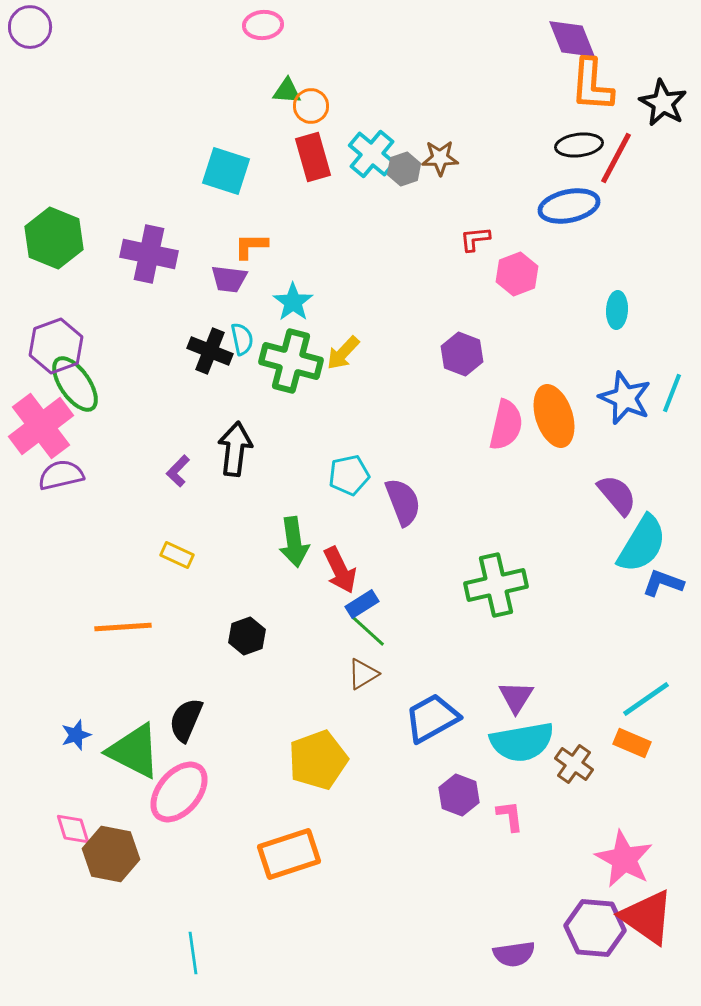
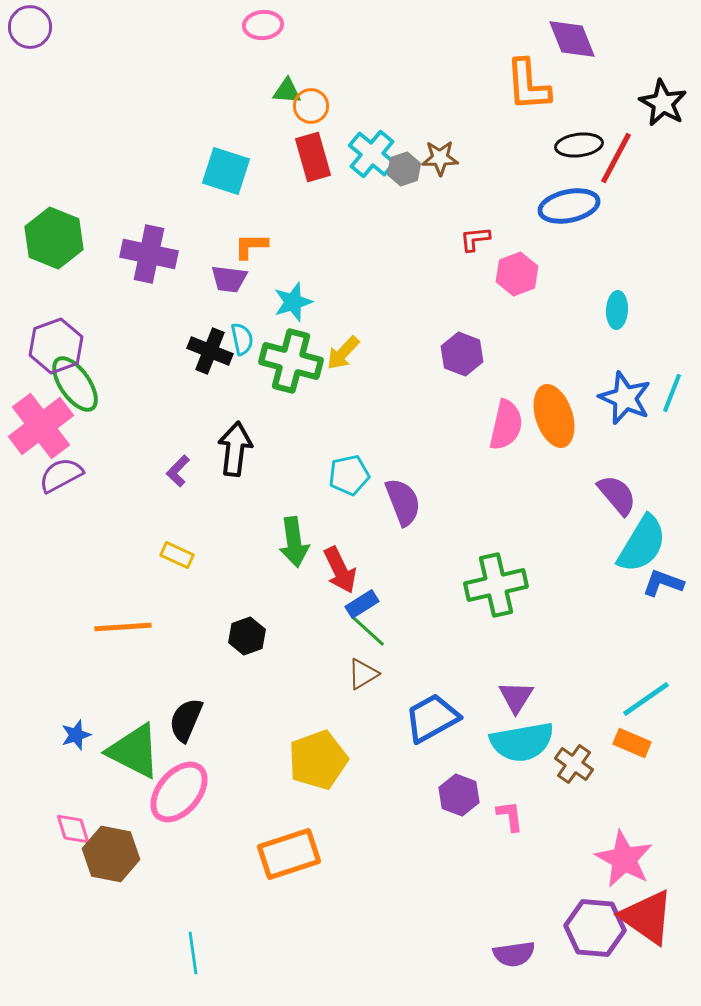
orange L-shape at (592, 85): moved 64 px left; rotated 8 degrees counterclockwise
cyan star at (293, 302): rotated 18 degrees clockwise
purple semicircle at (61, 475): rotated 15 degrees counterclockwise
